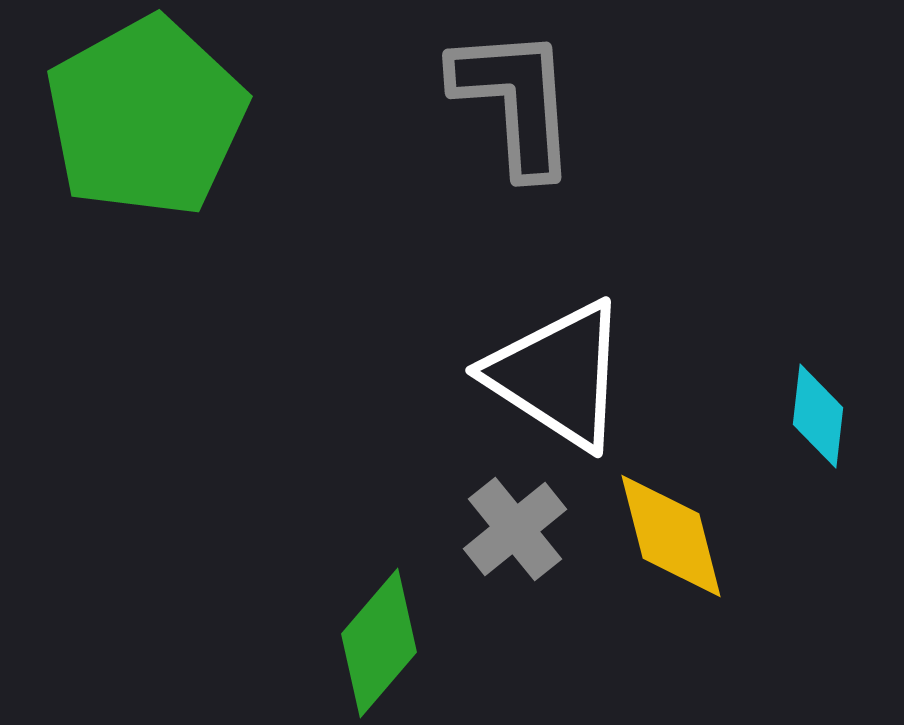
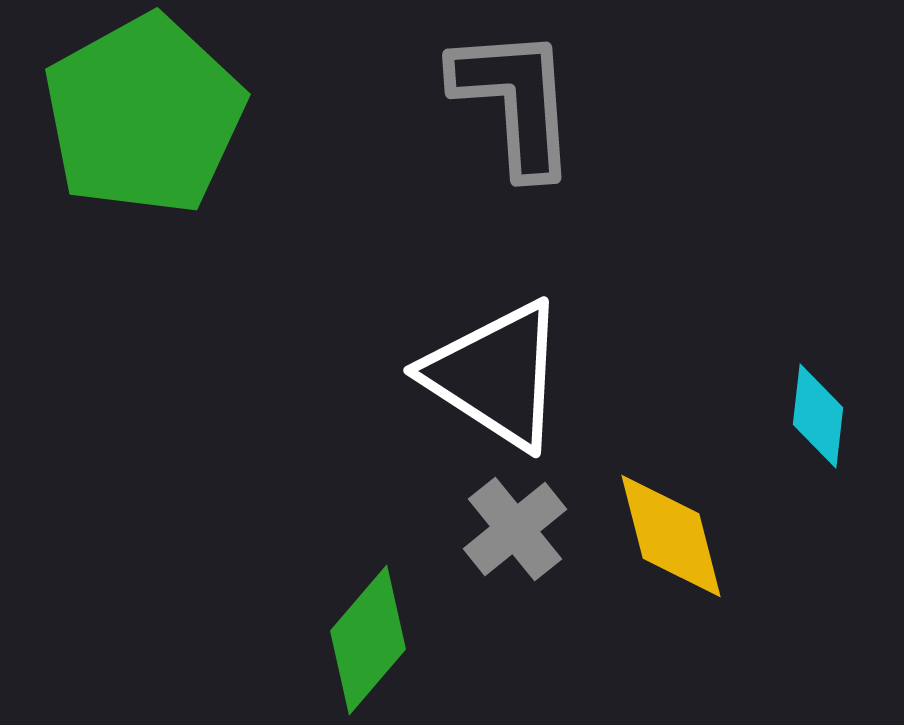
green pentagon: moved 2 px left, 2 px up
white triangle: moved 62 px left
green diamond: moved 11 px left, 3 px up
